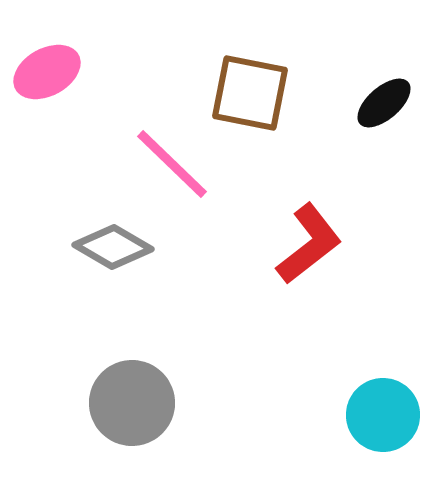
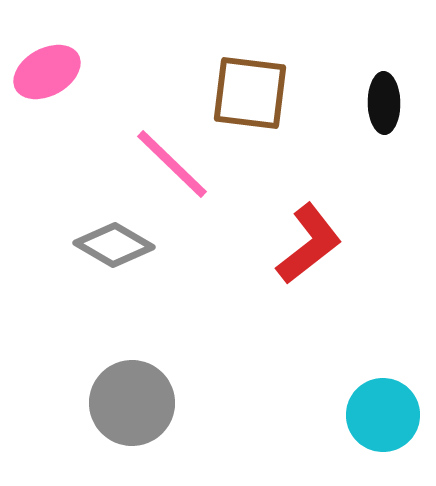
brown square: rotated 4 degrees counterclockwise
black ellipse: rotated 50 degrees counterclockwise
gray diamond: moved 1 px right, 2 px up
